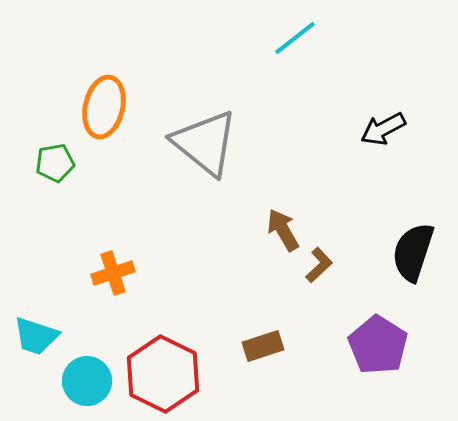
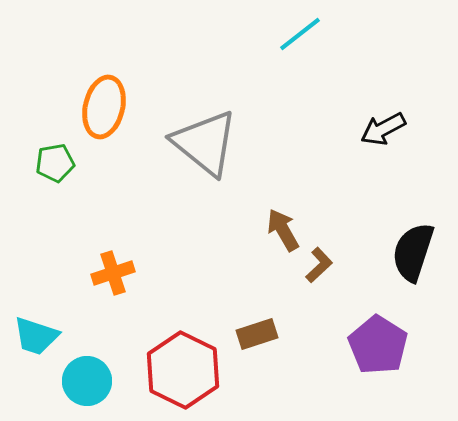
cyan line: moved 5 px right, 4 px up
brown rectangle: moved 6 px left, 12 px up
red hexagon: moved 20 px right, 4 px up
